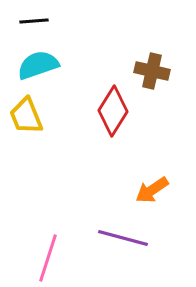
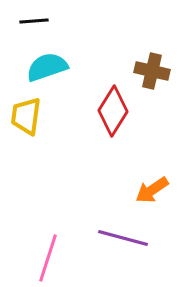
cyan semicircle: moved 9 px right, 2 px down
yellow trapezoid: rotated 30 degrees clockwise
